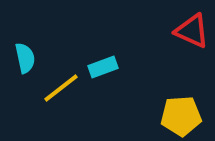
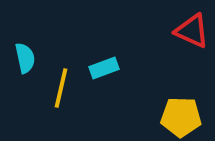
cyan rectangle: moved 1 px right, 1 px down
yellow line: rotated 39 degrees counterclockwise
yellow pentagon: moved 1 px down; rotated 6 degrees clockwise
